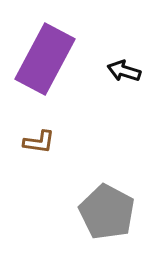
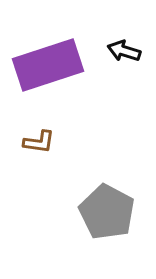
purple rectangle: moved 3 px right, 6 px down; rotated 44 degrees clockwise
black arrow: moved 20 px up
